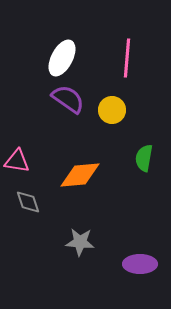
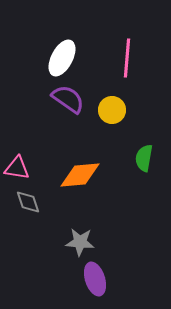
pink triangle: moved 7 px down
purple ellipse: moved 45 px left, 15 px down; rotated 72 degrees clockwise
